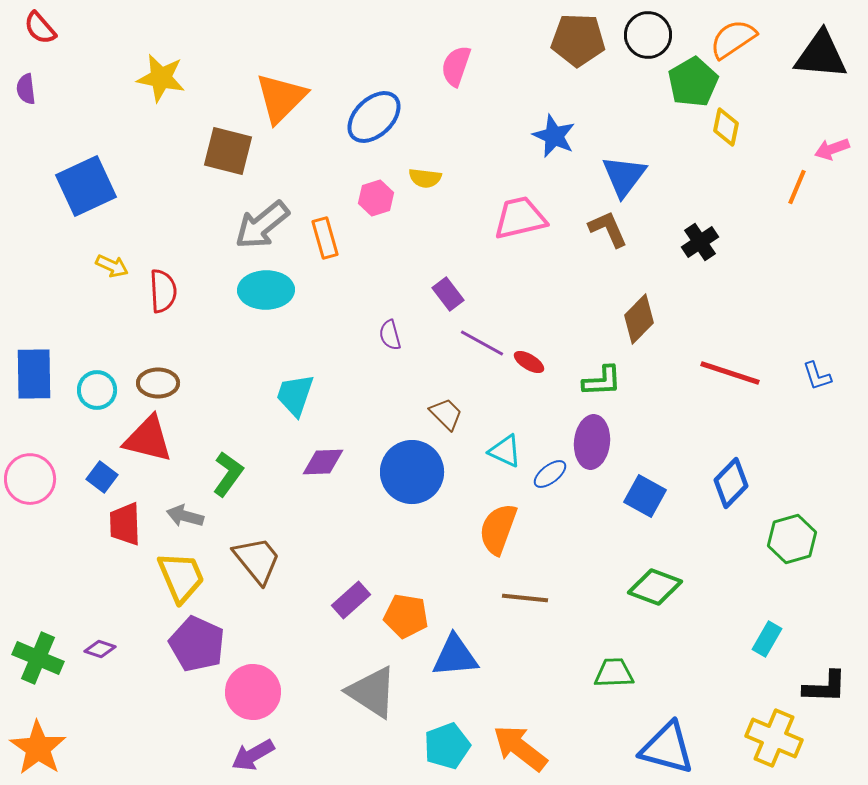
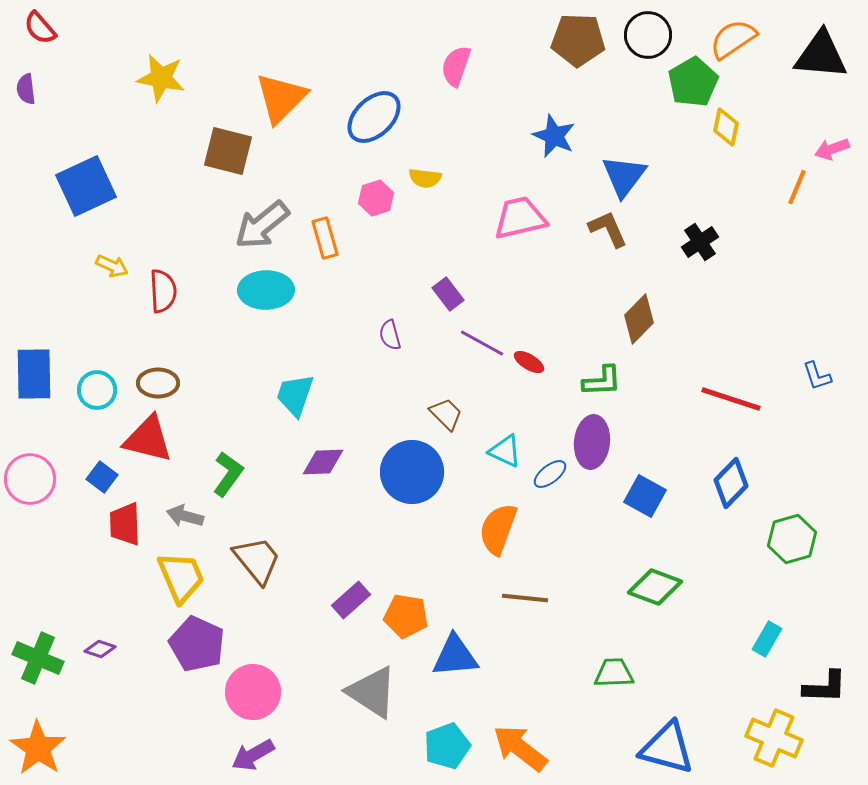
red line at (730, 373): moved 1 px right, 26 px down
